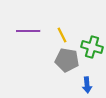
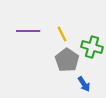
yellow line: moved 1 px up
gray pentagon: rotated 25 degrees clockwise
blue arrow: moved 3 px left, 1 px up; rotated 28 degrees counterclockwise
